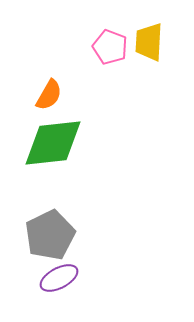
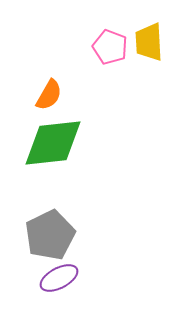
yellow trapezoid: rotated 6 degrees counterclockwise
